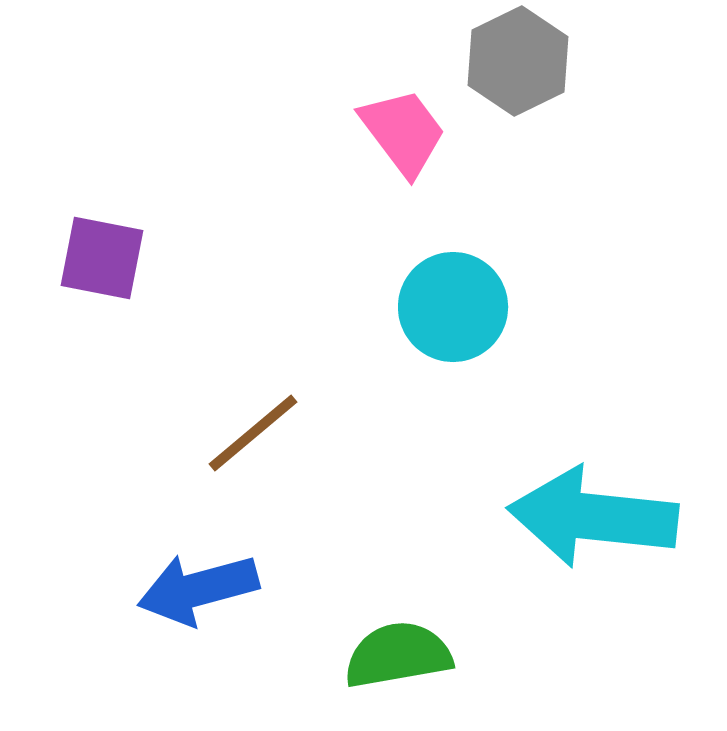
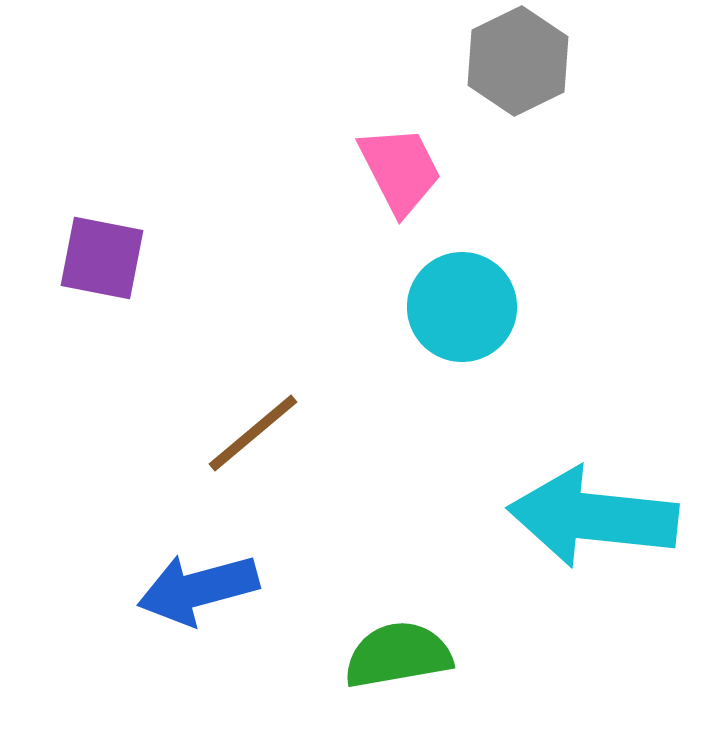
pink trapezoid: moved 3 px left, 38 px down; rotated 10 degrees clockwise
cyan circle: moved 9 px right
